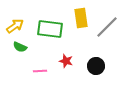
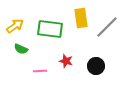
green semicircle: moved 1 px right, 2 px down
